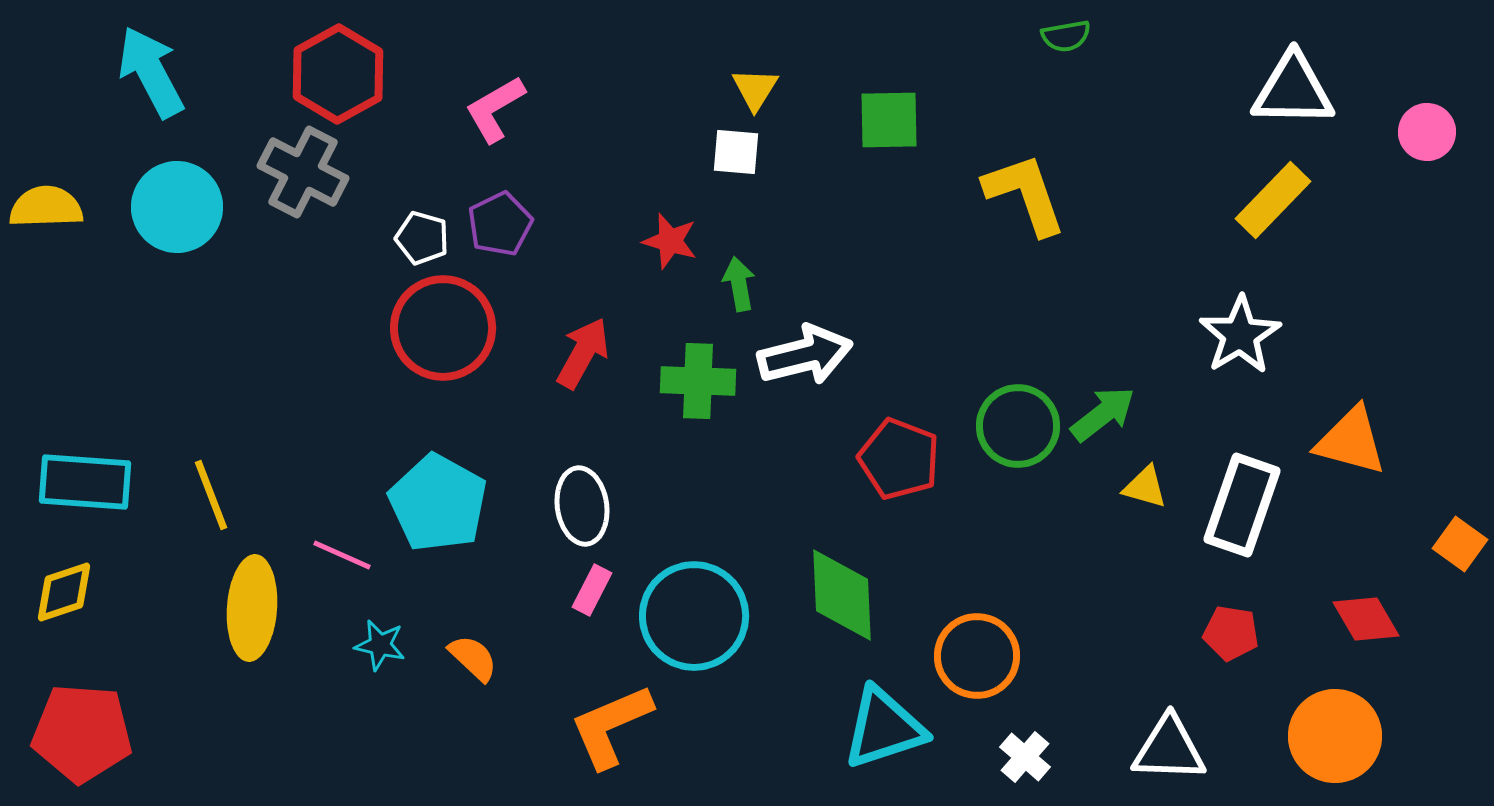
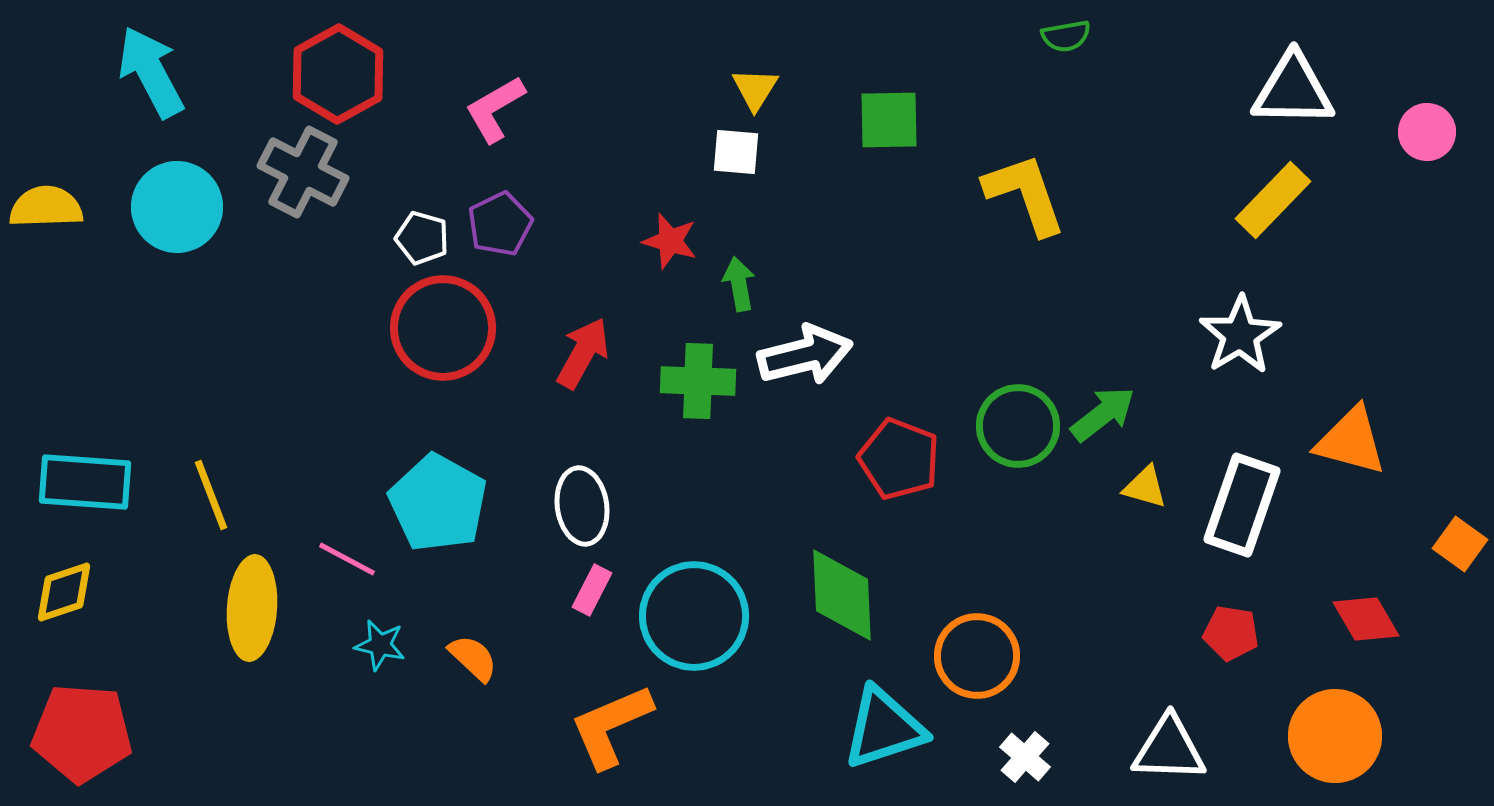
pink line at (342, 555): moved 5 px right, 4 px down; rotated 4 degrees clockwise
